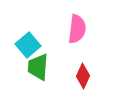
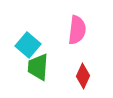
pink semicircle: moved 1 px down
cyan square: rotated 10 degrees counterclockwise
